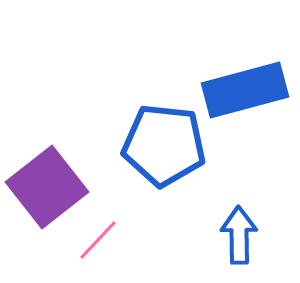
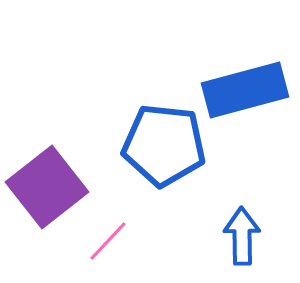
blue arrow: moved 3 px right, 1 px down
pink line: moved 10 px right, 1 px down
